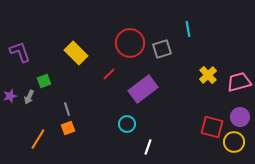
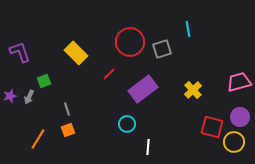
red circle: moved 1 px up
yellow cross: moved 15 px left, 15 px down
orange square: moved 2 px down
white line: rotated 14 degrees counterclockwise
